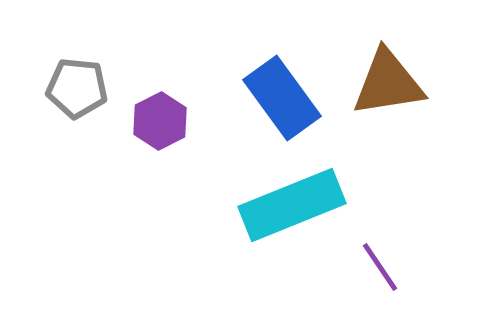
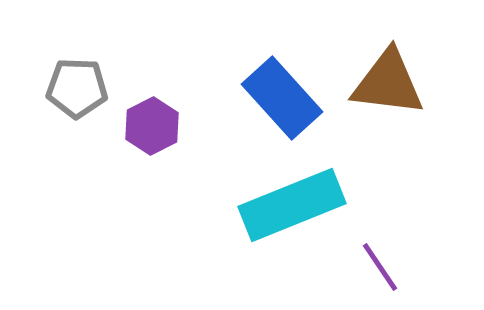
brown triangle: rotated 16 degrees clockwise
gray pentagon: rotated 4 degrees counterclockwise
blue rectangle: rotated 6 degrees counterclockwise
purple hexagon: moved 8 px left, 5 px down
